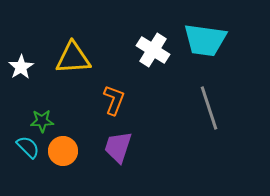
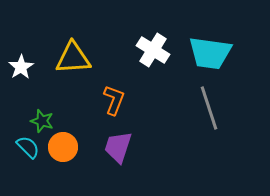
cyan trapezoid: moved 5 px right, 13 px down
green star: rotated 20 degrees clockwise
orange circle: moved 4 px up
